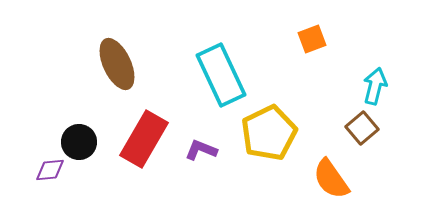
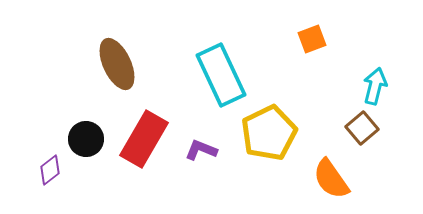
black circle: moved 7 px right, 3 px up
purple diamond: rotated 32 degrees counterclockwise
